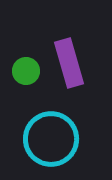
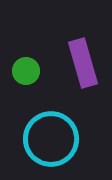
purple rectangle: moved 14 px right
